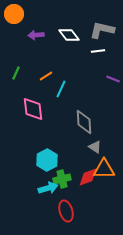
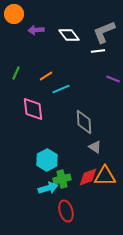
gray L-shape: moved 2 px right, 2 px down; rotated 35 degrees counterclockwise
purple arrow: moved 5 px up
cyan line: rotated 42 degrees clockwise
orange triangle: moved 1 px right, 7 px down
